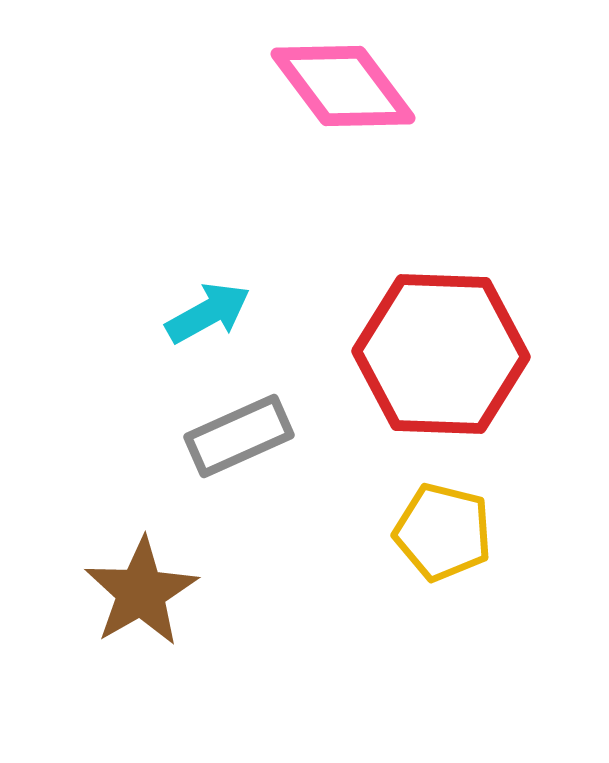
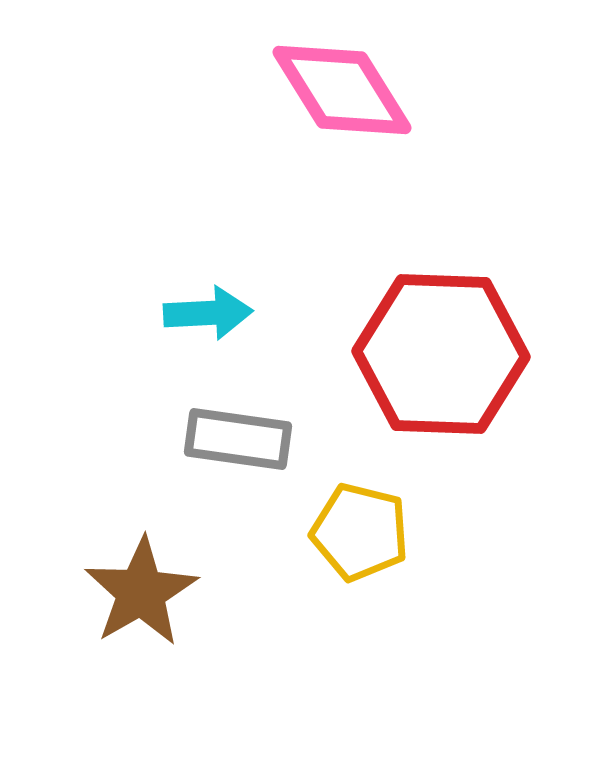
pink diamond: moved 1 px left, 4 px down; rotated 5 degrees clockwise
cyan arrow: rotated 26 degrees clockwise
gray rectangle: moved 1 px left, 3 px down; rotated 32 degrees clockwise
yellow pentagon: moved 83 px left
